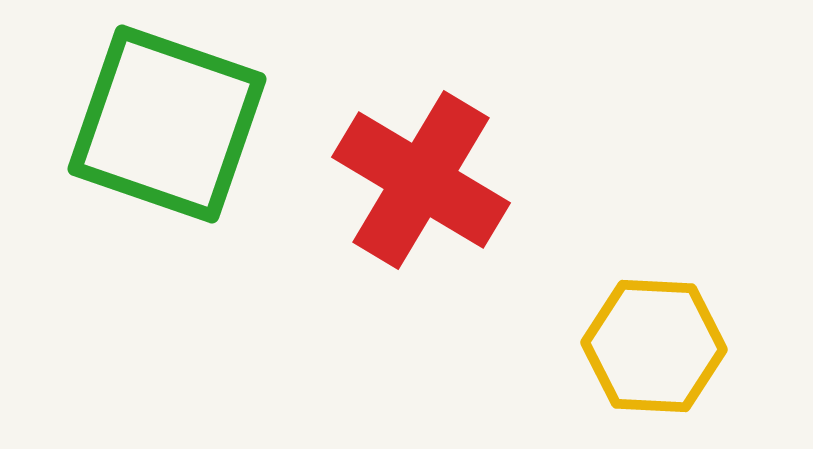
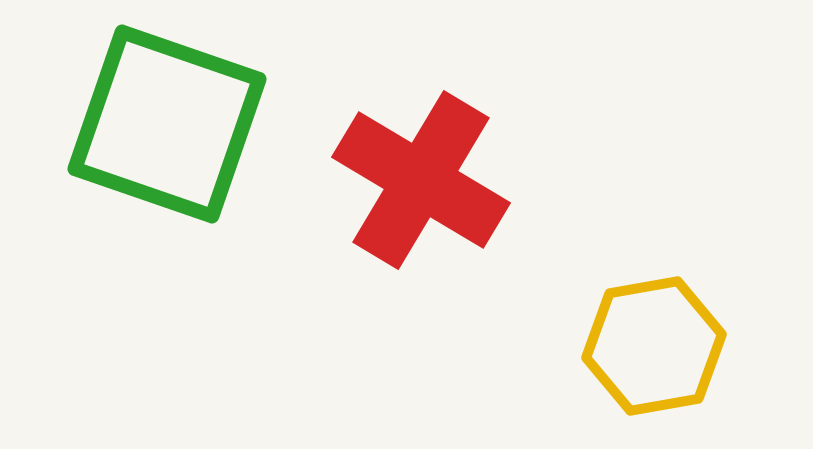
yellow hexagon: rotated 13 degrees counterclockwise
